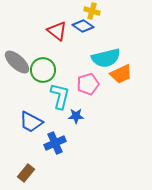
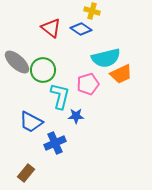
blue diamond: moved 2 px left, 3 px down
red triangle: moved 6 px left, 3 px up
